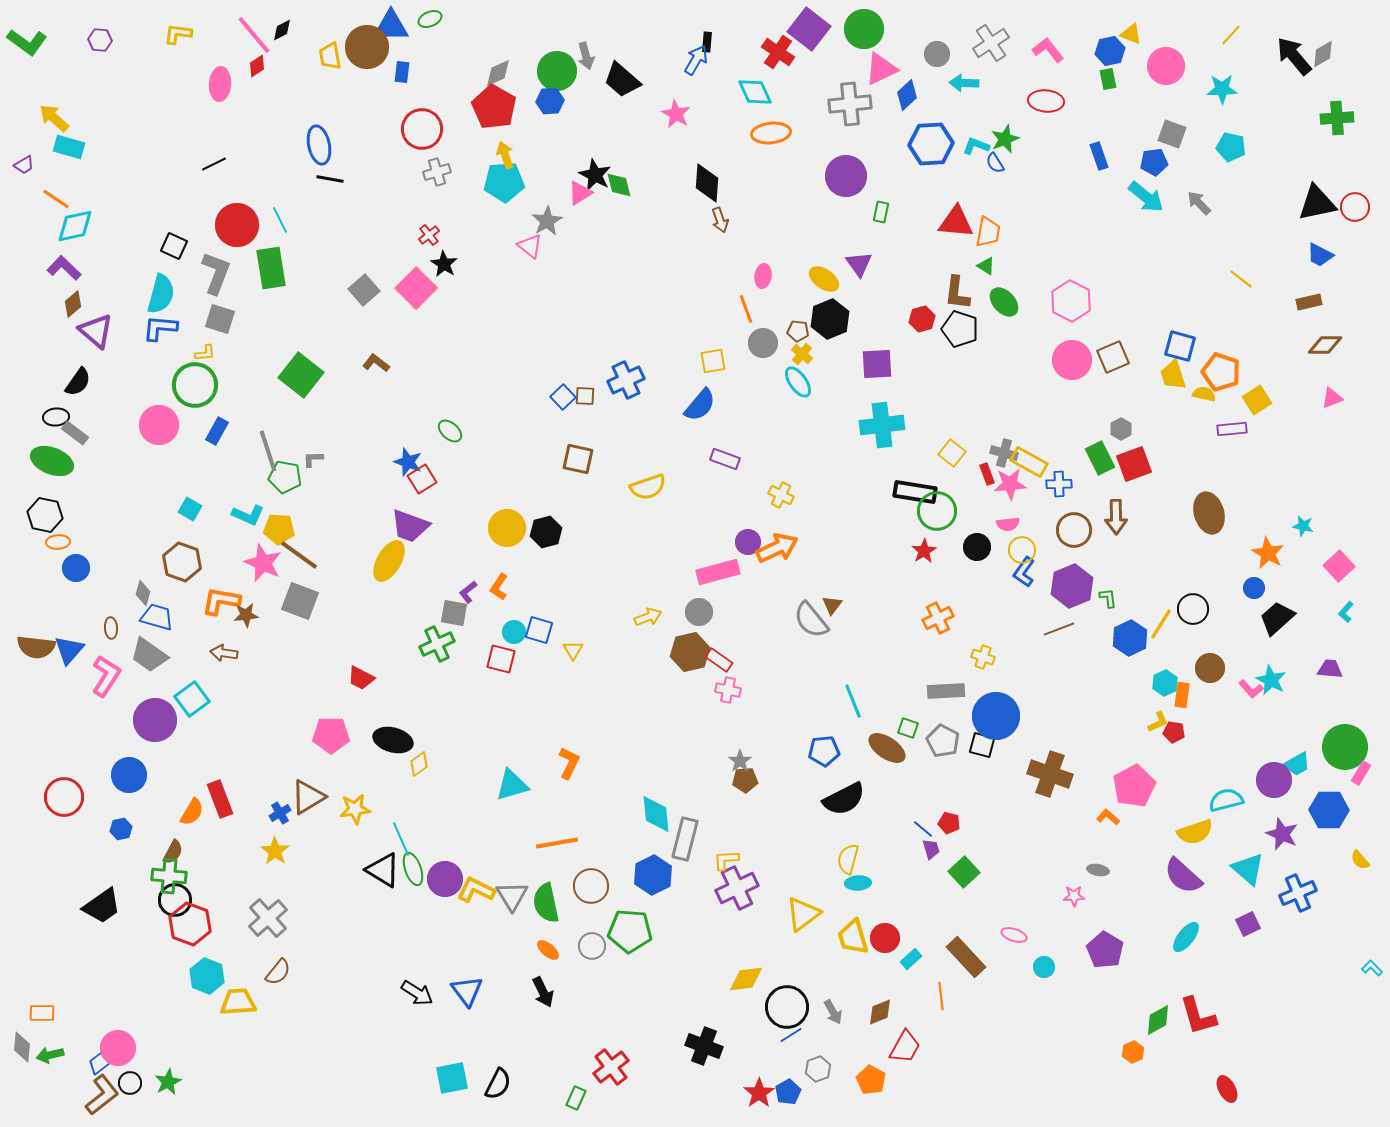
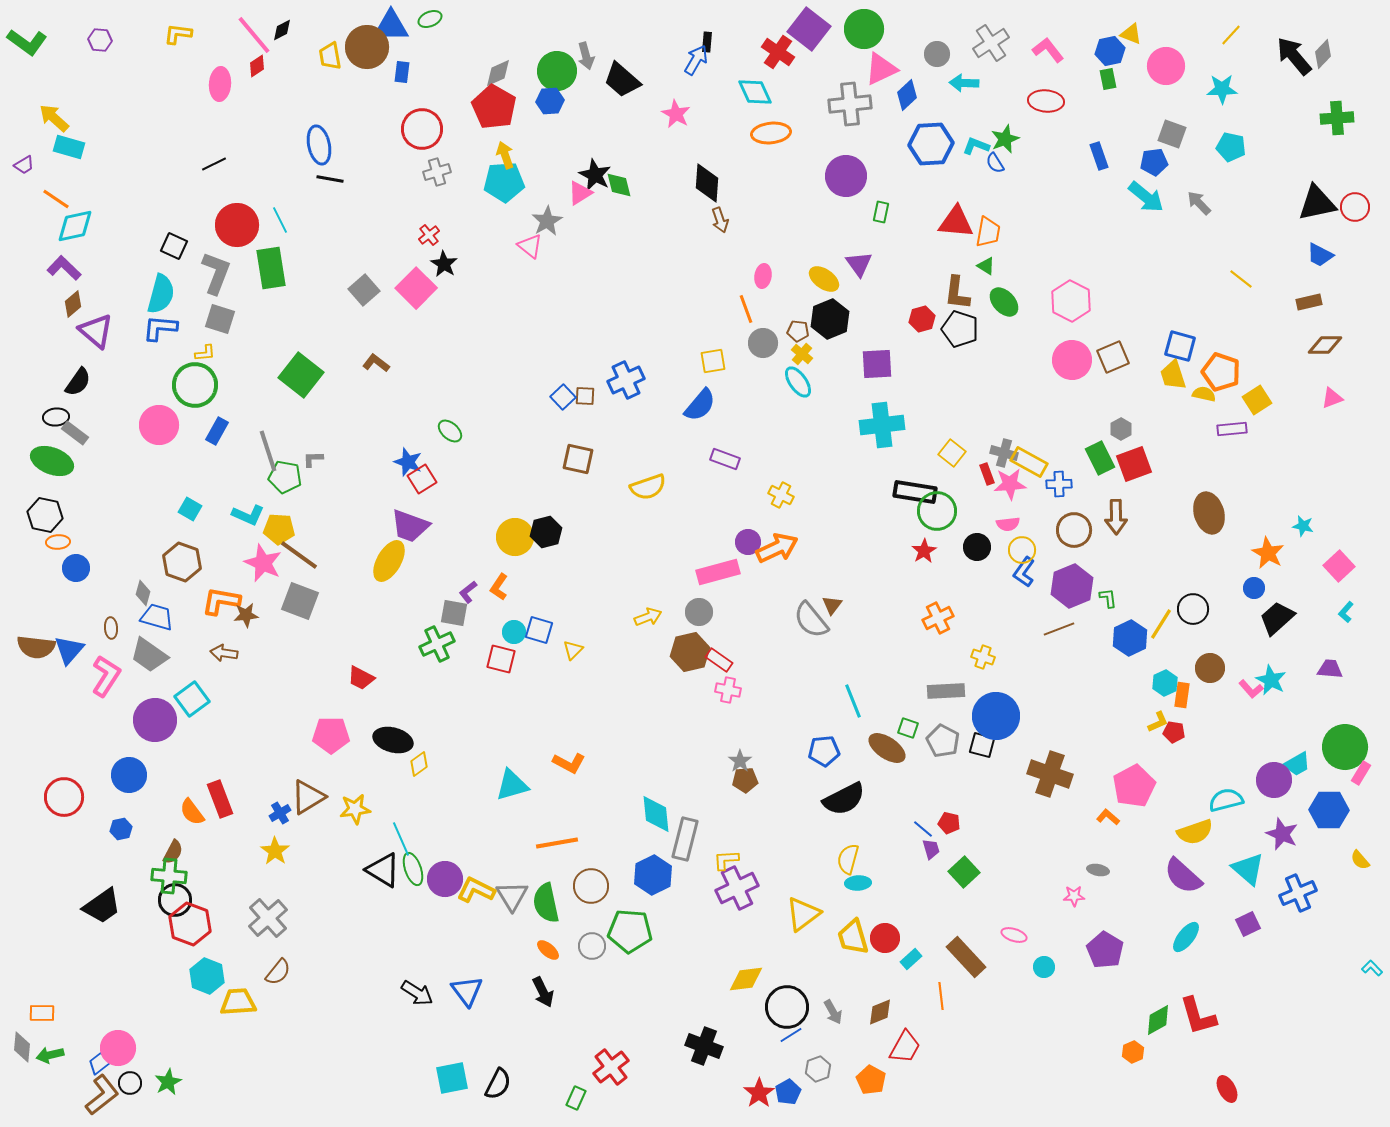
gray diamond at (1323, 54): rotated 16 degrees counterclockwise
yellow circle at (507, 528): moved 8 px right, 9 px down
yellow triangle at (573, 650): rotated 15 degrees clockwise
orange L-shape at (569, 763): rotated 92 degrees clockwise
orange semicircle at (192, 812): rotated 112 degrees clockwise
